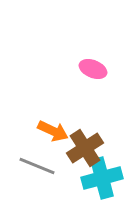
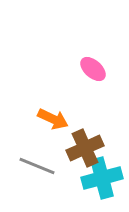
pink ellipse: rotated 20 degrees clockwise
orange arrow: moved 12 px up
brown cross: rotated 9 degrees clockwise
